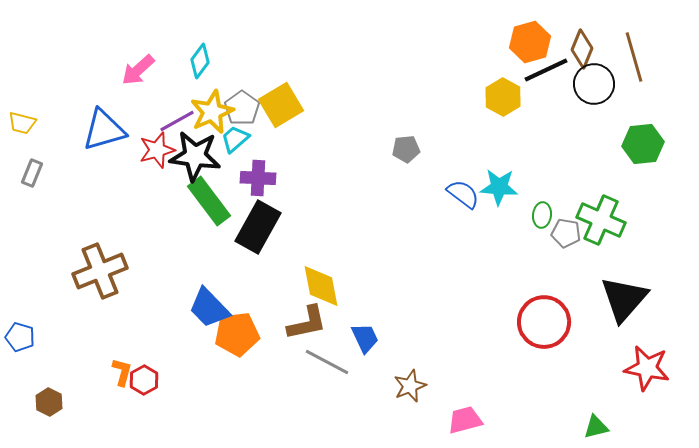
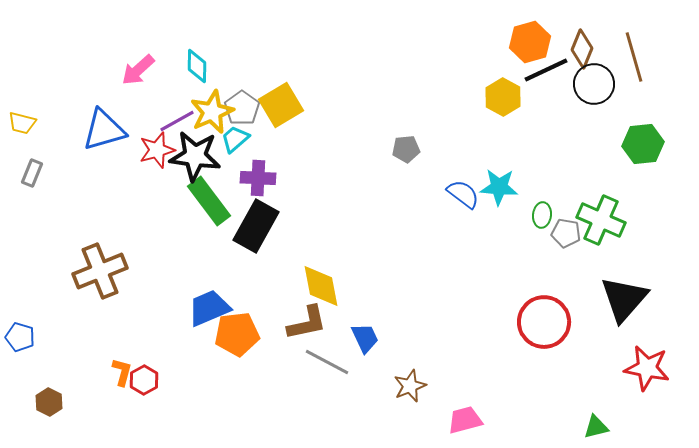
cyan diamond at (200, 61): moved 3 px left, 5 px down; rotated 36 degrees counterclockwise
black rectangle at (258, 227): moved 2 px left, 1 px up
blue trapezoid at (209, 308): rotated 111 degrees clockwise
